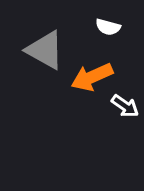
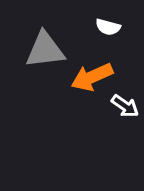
gray triangle: rotated 36 degrees counterclockwise
